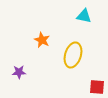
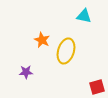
yellow ellipse: moved 7 px left, 4 px up
purple star: moved 7 px right
red square: rotated 21 degrees counterclockwise
